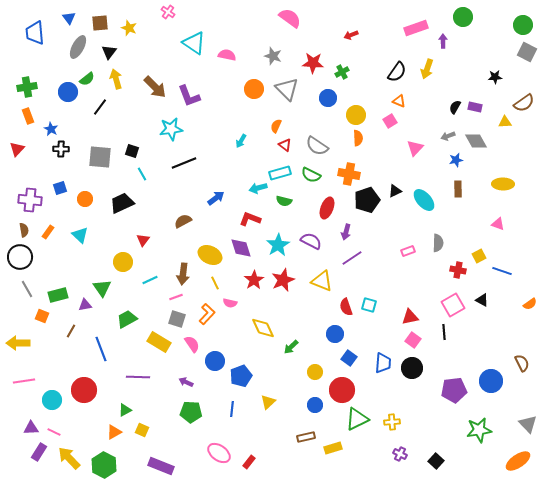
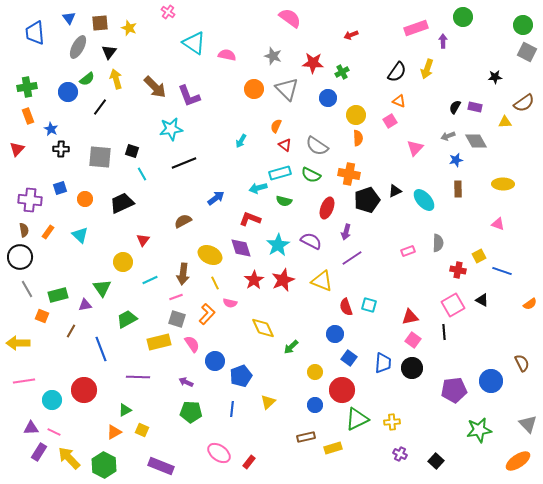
yellow rectangle at (159, 342): rotated 45 degrees counterclockwise
